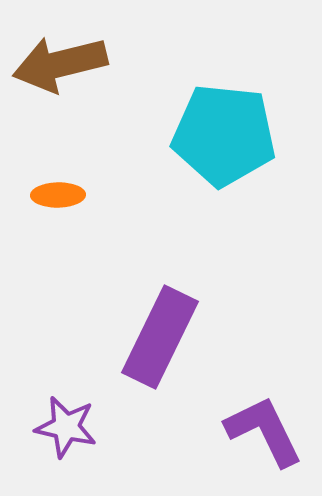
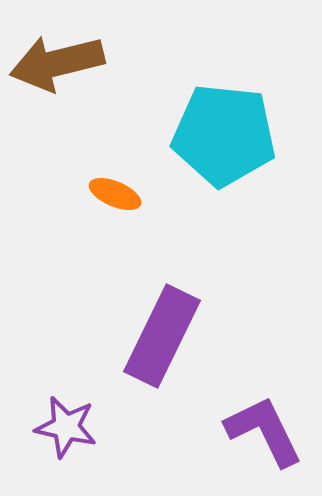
brown arrow: moved 3 px left, 1 px up
orange ellipse: moved 57 px right, 1 px up; rotated 24 degrees clockwise
purple rectangle: moved 2 px right, 1 px up
